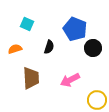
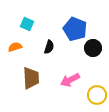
orange semicircle: moved 2 px up
yellow circle: moved 5 px up
